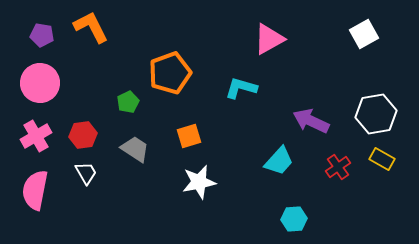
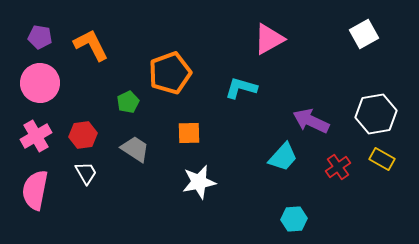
orange L-shape: moved 18 px down
purple pentagon: moved 2 px left, 2 px down
orange square: moved 3 px up; rotated 15 degrees clockwise
cyan trapezoid: moved 4 px right, 4 px up
